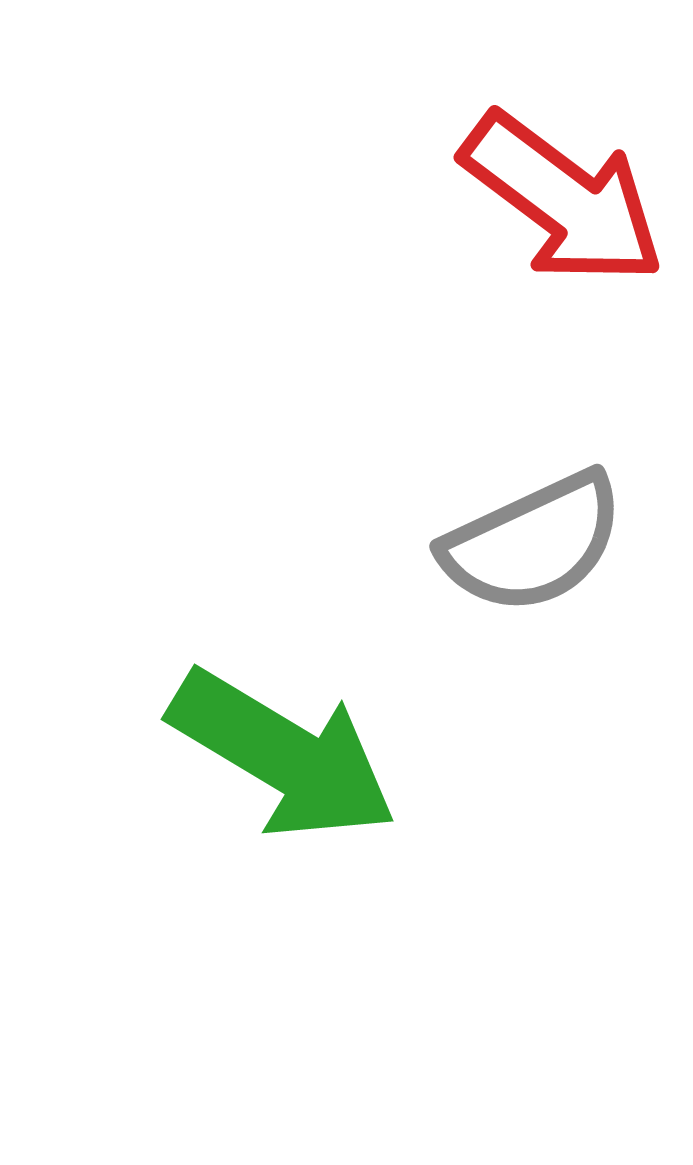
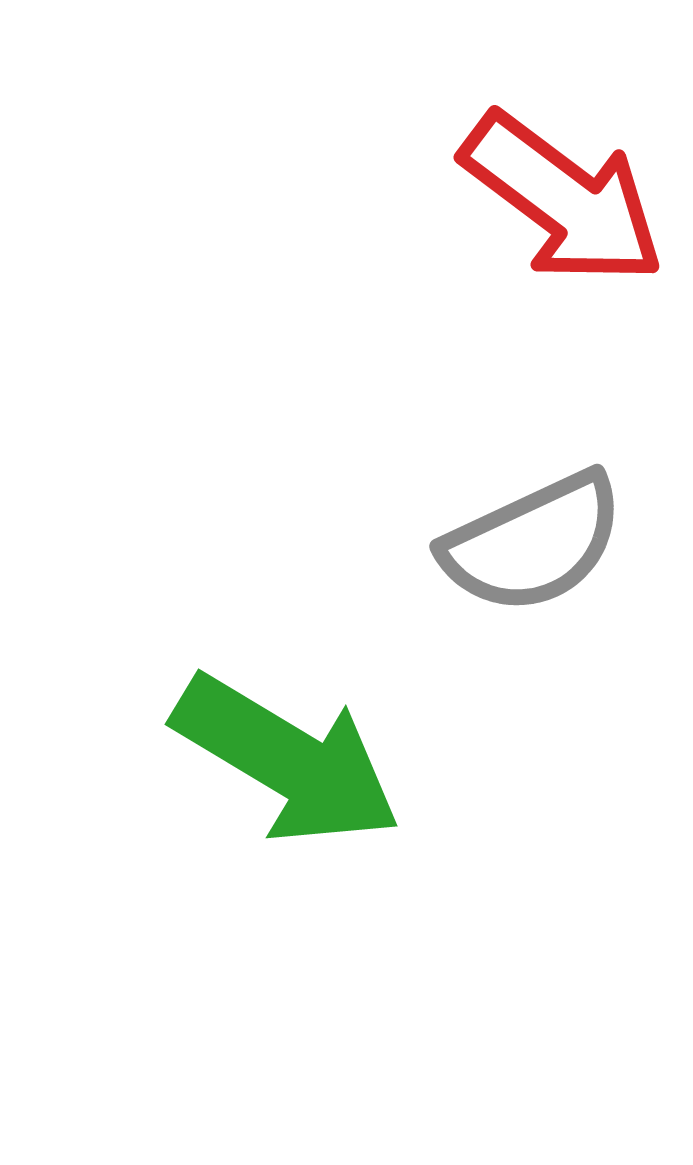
green arrow: moved 4 px right, 5 px down
